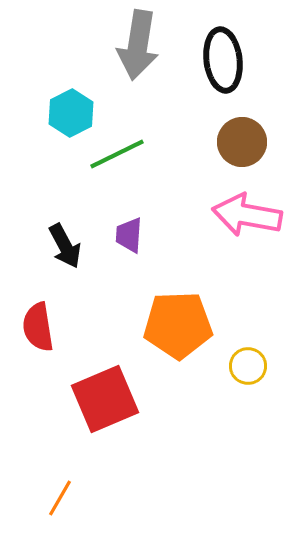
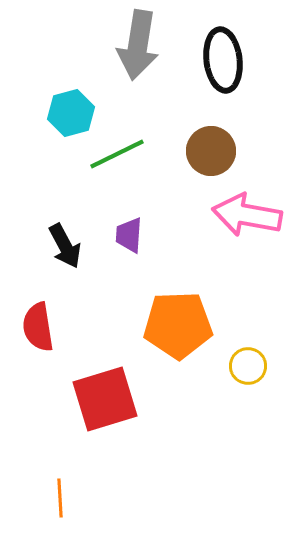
cyan hexagon: rotated 12 degrees clockwise
brown circle: moved 31 px left, 9 px down
red square: rotated 6 degrees clockwise
orange line: rotated 33 degrees counterclockwise
